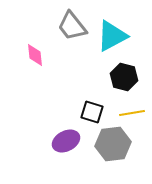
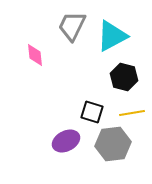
gray trapezoid: rotated 64 degrees clockwise
